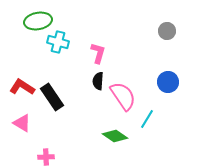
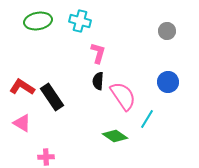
cyan cross: moved 22 px right, 21 px up
